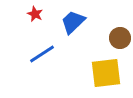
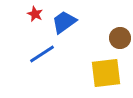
blue trapezoid: moved 9 px left; rotated 8 degrees clockwise
